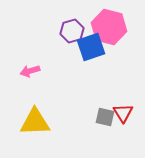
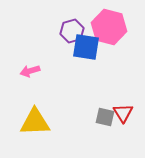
blue square: moved 5 px left; rotated 28 degrees clockwise
